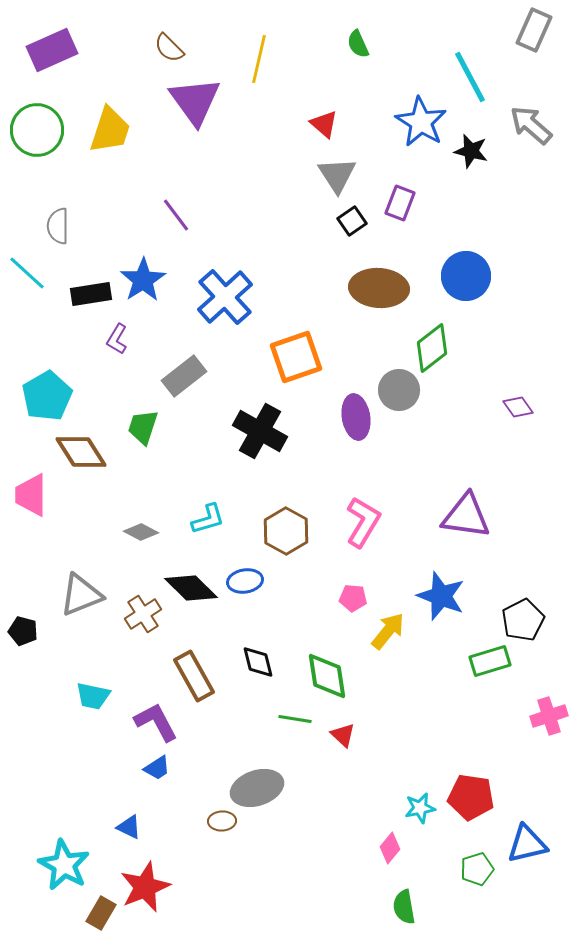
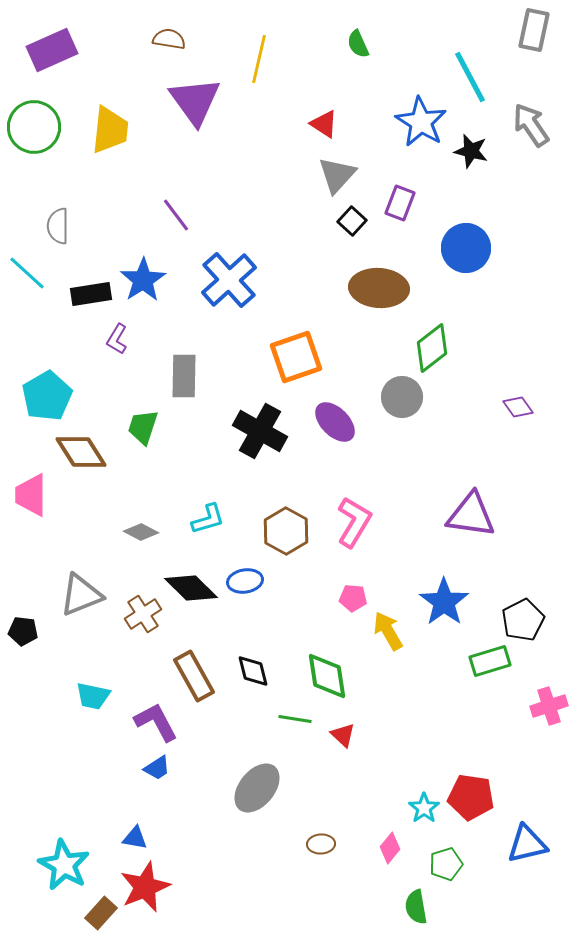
gray rectangle at (534, 30): rotated 12 degrees counterclockwise
brown semicircle at (169, 48): moved 9 px up; rotated 144 degrees clockwise
red triangle at (324, 124): rotated 8 degrees counterclockwise
gray arrow at (531, 125): rotated 15 degrees clockwise
green circle at (37, 130): moved 3 px left, 3 px up
yellow trapezoid at (110, 130): rotated 12 degrees counterclockwise
gray triangle at (337, 175): rotated 15 degrees clockwise
black square at (352, 221): rotated 12 degrees counterclockwise
blue circle at (466, 276): moved 28 px up
blue cross at (225, 297): moved 4 px right, 17 px up
gray rectangle at (184, 376): rotated 51 degrees counterclockwise
gray circle at (399, 390): moved 3 px right, 7 px down
purple ellipse at (356, 417): moved 21 px left, 5 px down; rotated 36 degrees counterclockwise
purple triangle at (466, 516): moved 5 px right, 1 px up
pink L-shape at (363, 522): moved 9 px left
blue star at (441, 596): moved 3 px right, 6 px down; rotated 15 degrees clockwise
black pentagon at (23, 631): rotated 8 degrees counterclockwise
yellow arrow at (388, 631): rotated 69 degrees counterclockwise
black diamond at (258, 662): moved 5 px left, 9 px down
pink cross at (549, 716): moved 10 px up
gray ellipse at (257, 788): rotated 33 degrees counterclockwise
cyan star at (420, 808): moved 4 px right; rotated 24 degrees counterclockwise
brown ellipse at (222, 821): moved 99 px right, 23 px down
blue triangle at (129, 827): moved 6 px right, 11 px down; rotated 16 degrees counterclockwise
green pentagon at (477, 869): moved 31 px left, 5 px up
green semicircle at (404, 907): moved 12 px right
brown rectangle at (101, 913): rotated 12 degrees clockwise
